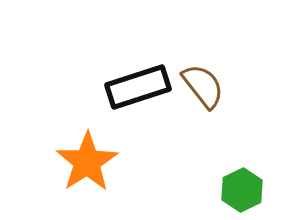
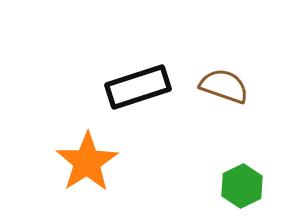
brown semicircle: moved 21 px right; rotated 33 degrees counterclockwise
green hexagon: moved 4 px up
